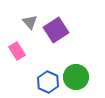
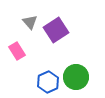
blue hexagon: rotated 10 degrees clockwise
